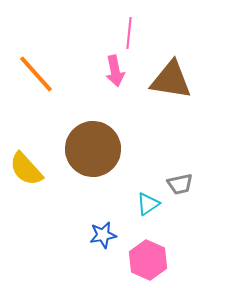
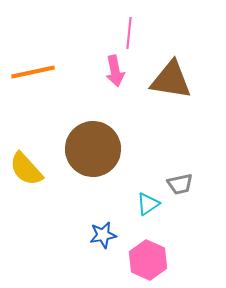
orange line: moved 3 px left, 2 px up; rotated 60 degrees counterclockwise
